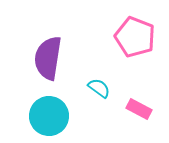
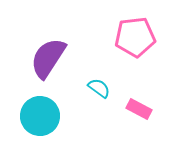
pink pentagon: rotated 27 degrees counterclockwise
purple semicircle: rotated 24 degrees clockwise
cyan circle: moved 9 px left
